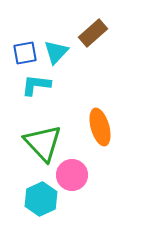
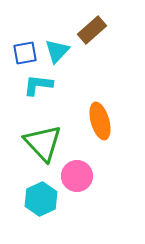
brown rectangle: moved 1 px left, 3 px up
cyan triangle: moved 1 px right, 1 px up
cyan L-shape: moved 2 px right
orange ellipse: moved 6 px up
pink circle: moved 5 px right, 1 px down
